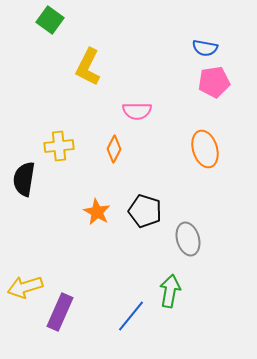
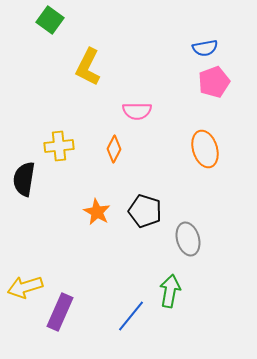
blue semicircle: rotated 20 degrees counterclockwise
pink pentagon: rotated 12 degrees counterclockwise
